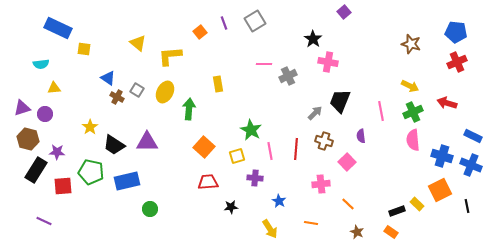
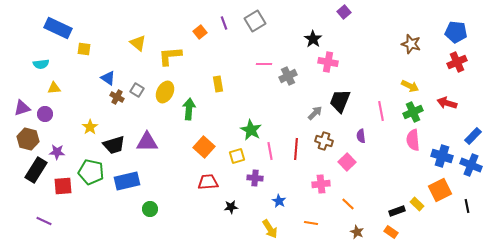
blue rectangle at (473, 136): rotated 72 degrees counterclockwise
black trapezoid at (114, 145): rotated 50 degrees counterclockwise
